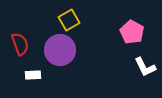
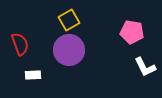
pink pentagon: rotated 20 degrees counterclockwise
purple circle: moved 9 px right
